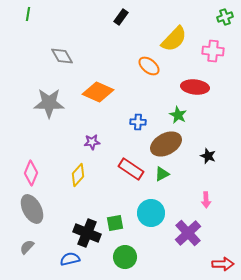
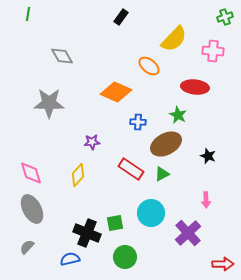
orange diamond: moved 18 px right
pink diamond: rotated 40 degrees counterclockwise
